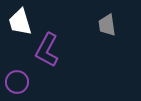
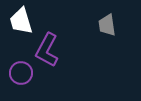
white trapezoid: moved 1 px right, 1 px up
purple circle: moved 4 px right, 9 px up
